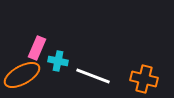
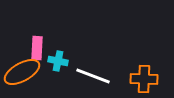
pink rectangle: rotated 20 degrees counterclockwise
orange ellipse: moved 3 px up
orange cross: rotated 12 degrees counterclockwise
